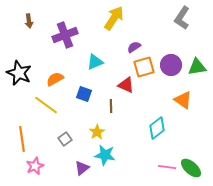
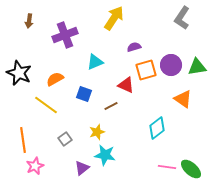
brown arrow: rotated 16 degrees clockwise
purple semicircle: rotated 16 degrees clockwise
orange square: moved 2 px right, 3 px down
orange triangle: moved 1 px up
brown line: rotated 64 degrees clockwise
yellow star: rotated 14 degrees clockwise
orange line: moved 1 px right, 1 px down
green ellipse: moved 1 px down
